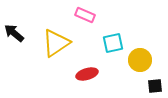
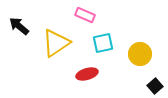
black arrow: moved 5 px right, 7 px up
cyan square: moved 10 px left
yellow circle: moved 6 px up
black square: rotated 35 degrees counterclockwise
